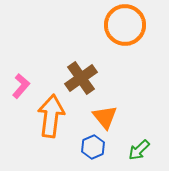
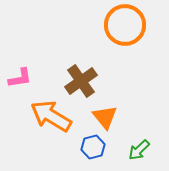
brown cross: moved 3 px down
pink L-shape: moved 1 px left, 8 px up; rotated 40 degrees clockwise
orange arrow: rotated 66 degrees counterclockwise
blue hexagon: rotated 10 degrees clockwise
